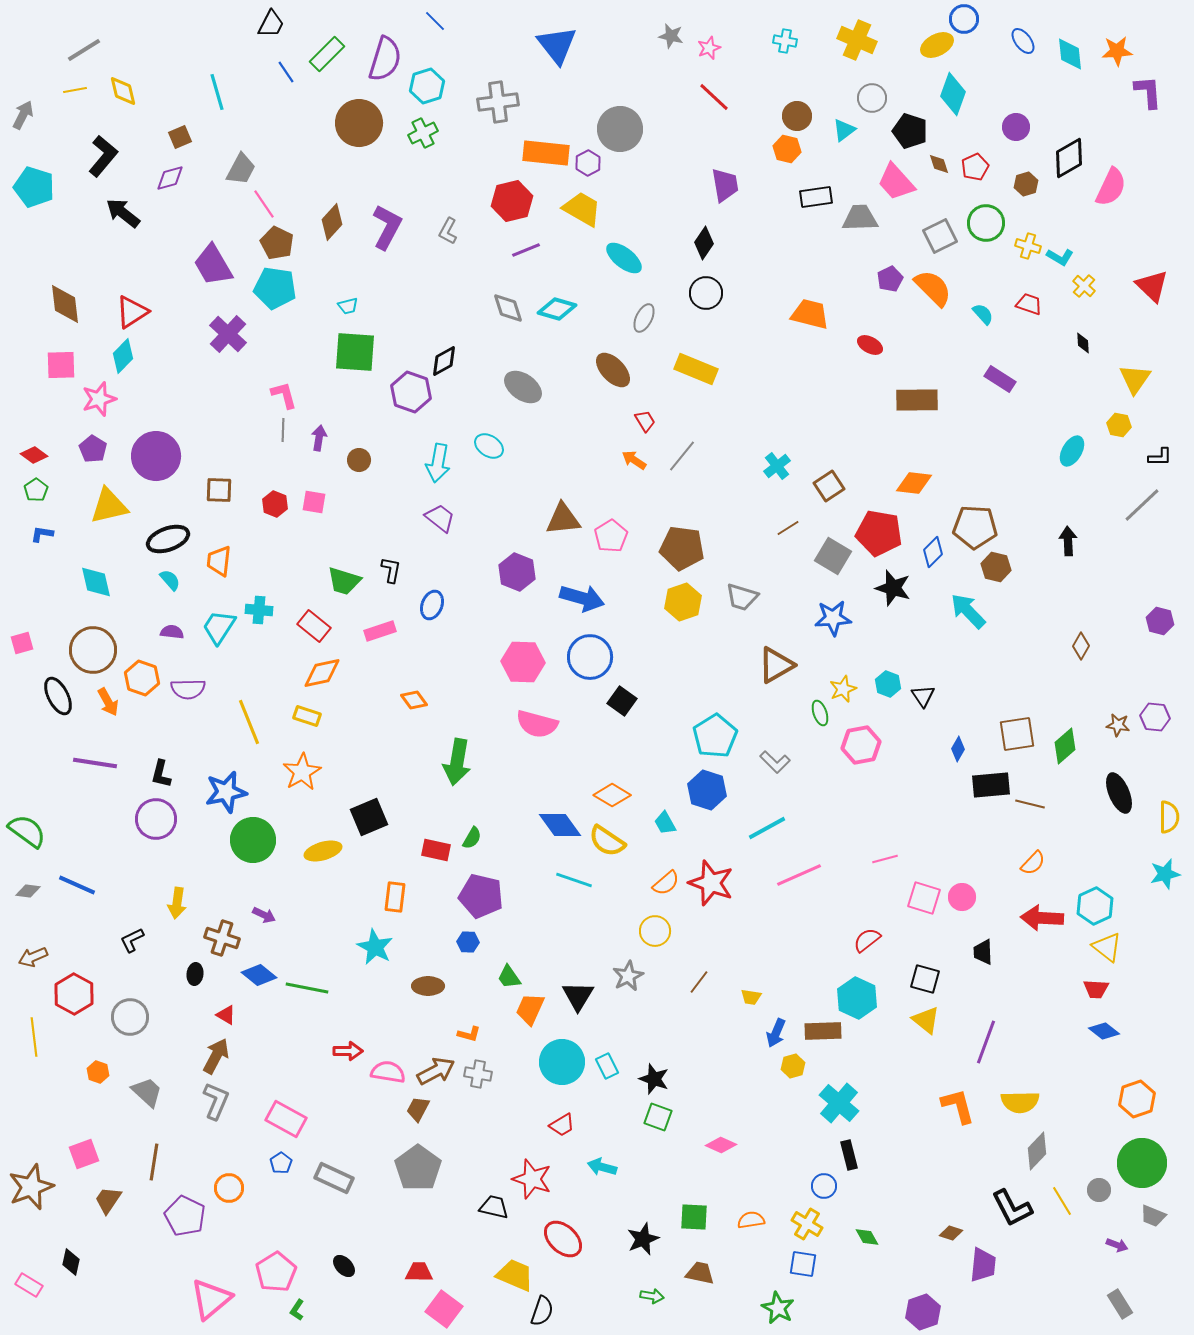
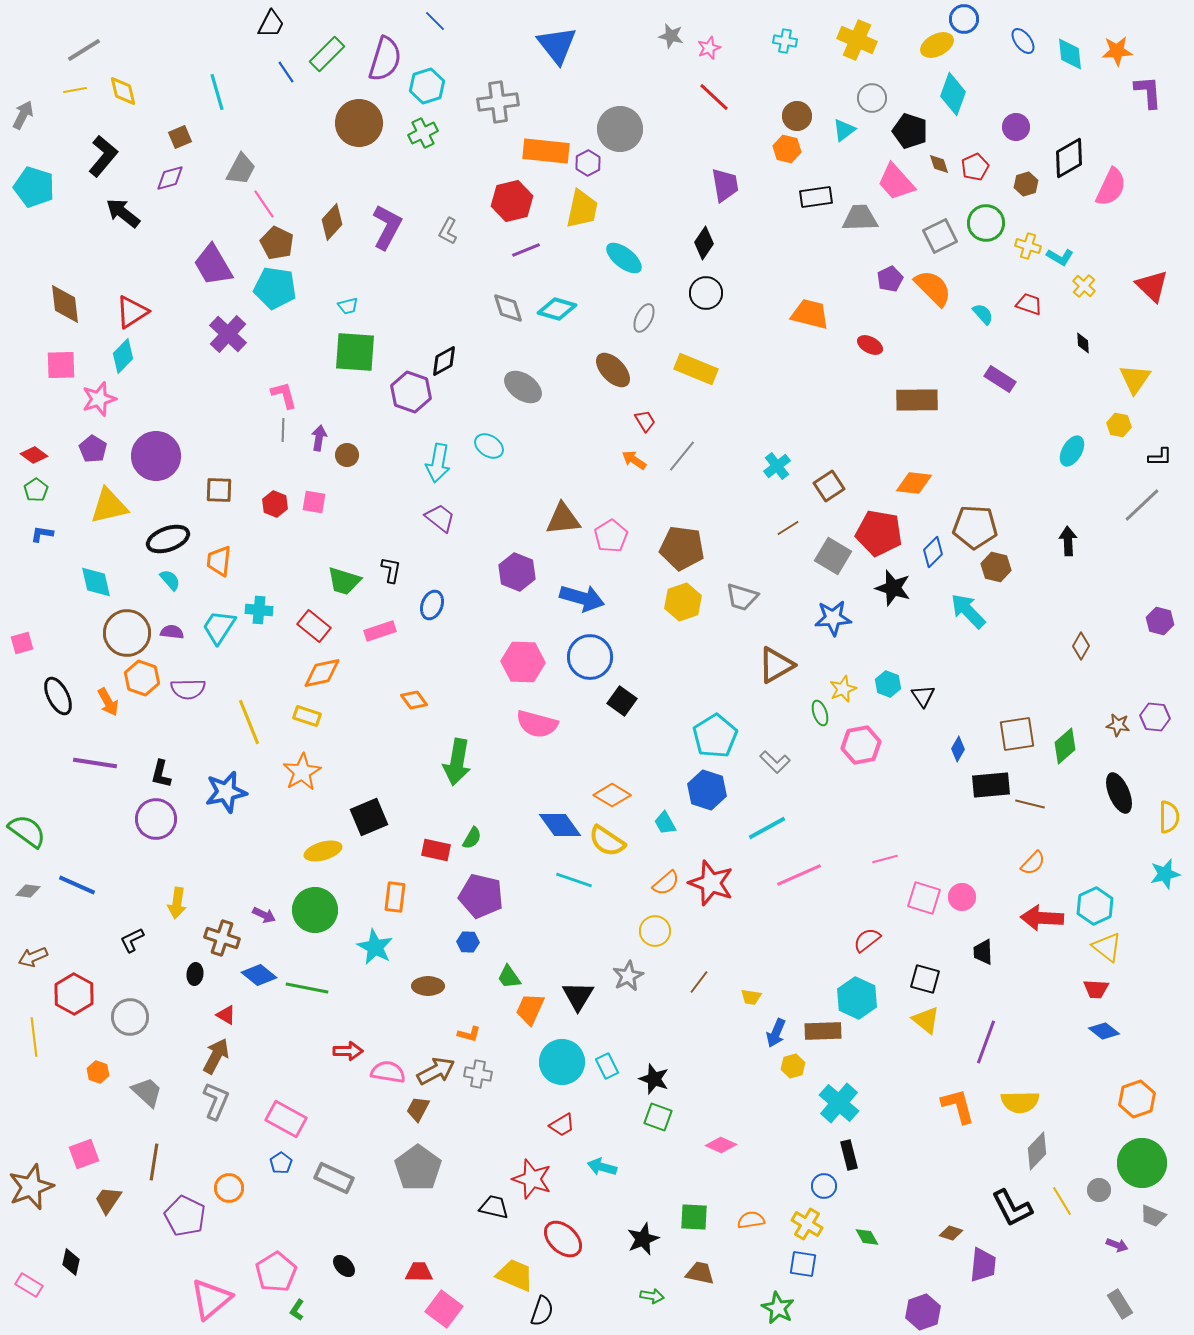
orange rectangle at (546, 153): moved 2 px up
yellow trapezoid at (582, 209): rotated 72 degrees clockwise
brown circle at (359, 460): moved 12 px left, 5 px up
brown circle at (93, 650): moved 34 px right, 17 px up
green circle at (253, 840): moved 62 px right, 70 px down
